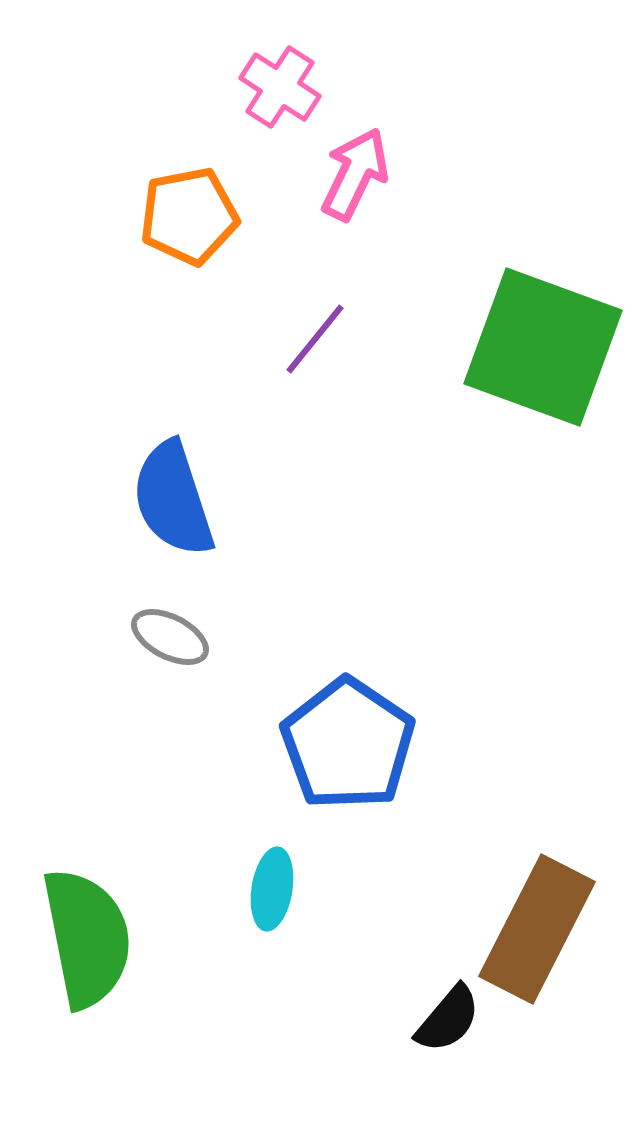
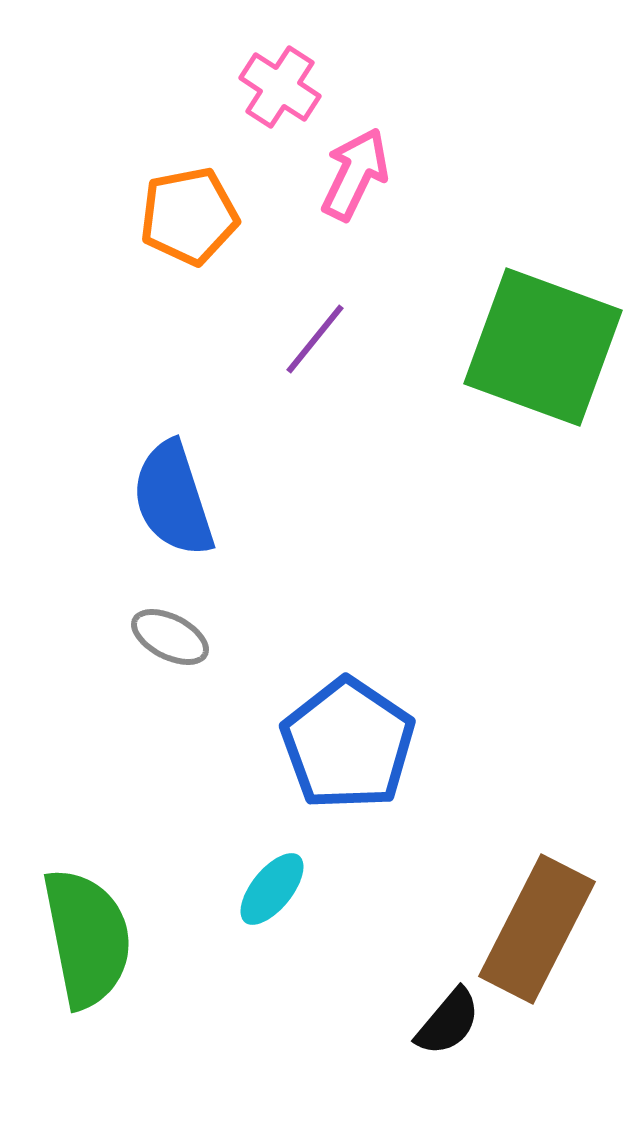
cyan ellipse: rotated 30 degrees clockwise
black semicircle: moved 3 px down
